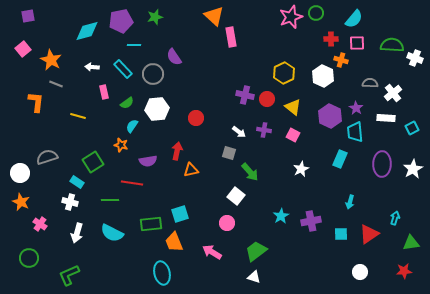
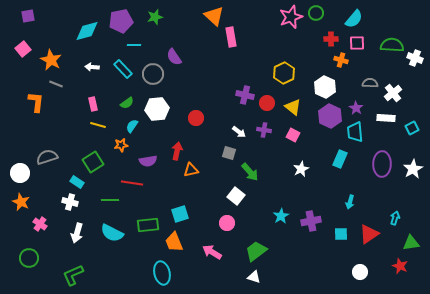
white hexagon at (323, 76): moved 2 px right, 11 px down
pink rectangle at (104, 92): moved 11 px left, 12 px down
red circle at (267, 99): moved 4 px down
yellow line at (78, 116): moved 20 px right, 9 px down
orange star at (121, 145): rotated 24 degrees counterclockwise
green rectangle at (151, 224): moved 3 px left, 1 px down
red star at (404, 271): moved 4 px left, 5 px up; rotated 28 degrees clockwise
green L-shape at (69, 275): moved 4 px right
